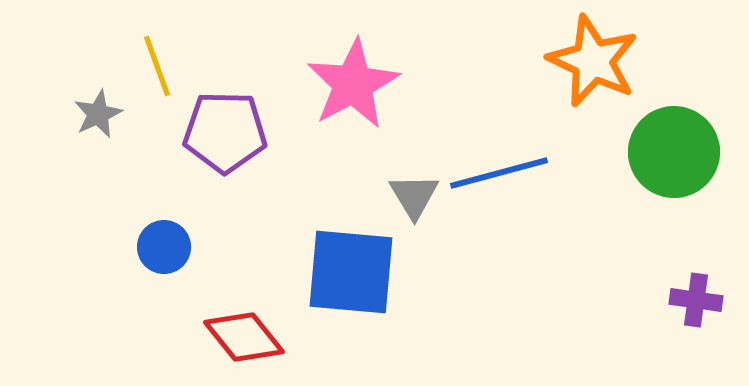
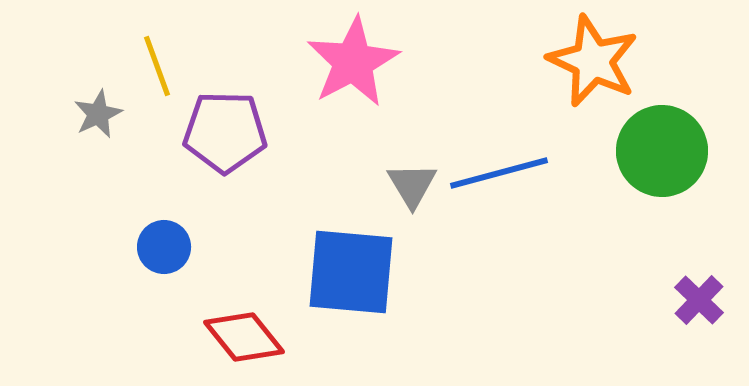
pink star: moved 22 px up
green circle: moved 12 px left, 1 px up
gray triangle: moved 2 px left, 11 px up
purple cross: moved 3 px right; rotated 36 degrees clockwise
